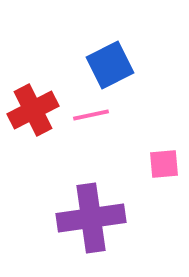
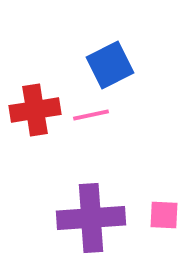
red cross: moved 2 px right; rotated 18 degrees clockwise
pink square: moved 51 px down; rotated 8 degrees clockwise
purple cross: rotated 4 degrees clockwise
